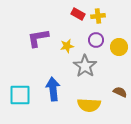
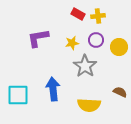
yellow star: moved 5 px right, 3 px up
cyan square: moved 2 px left
